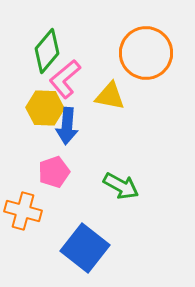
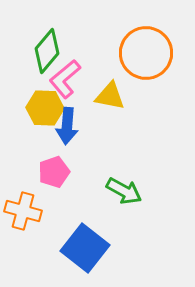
green arrow: moved 3 px right, 5 px down
